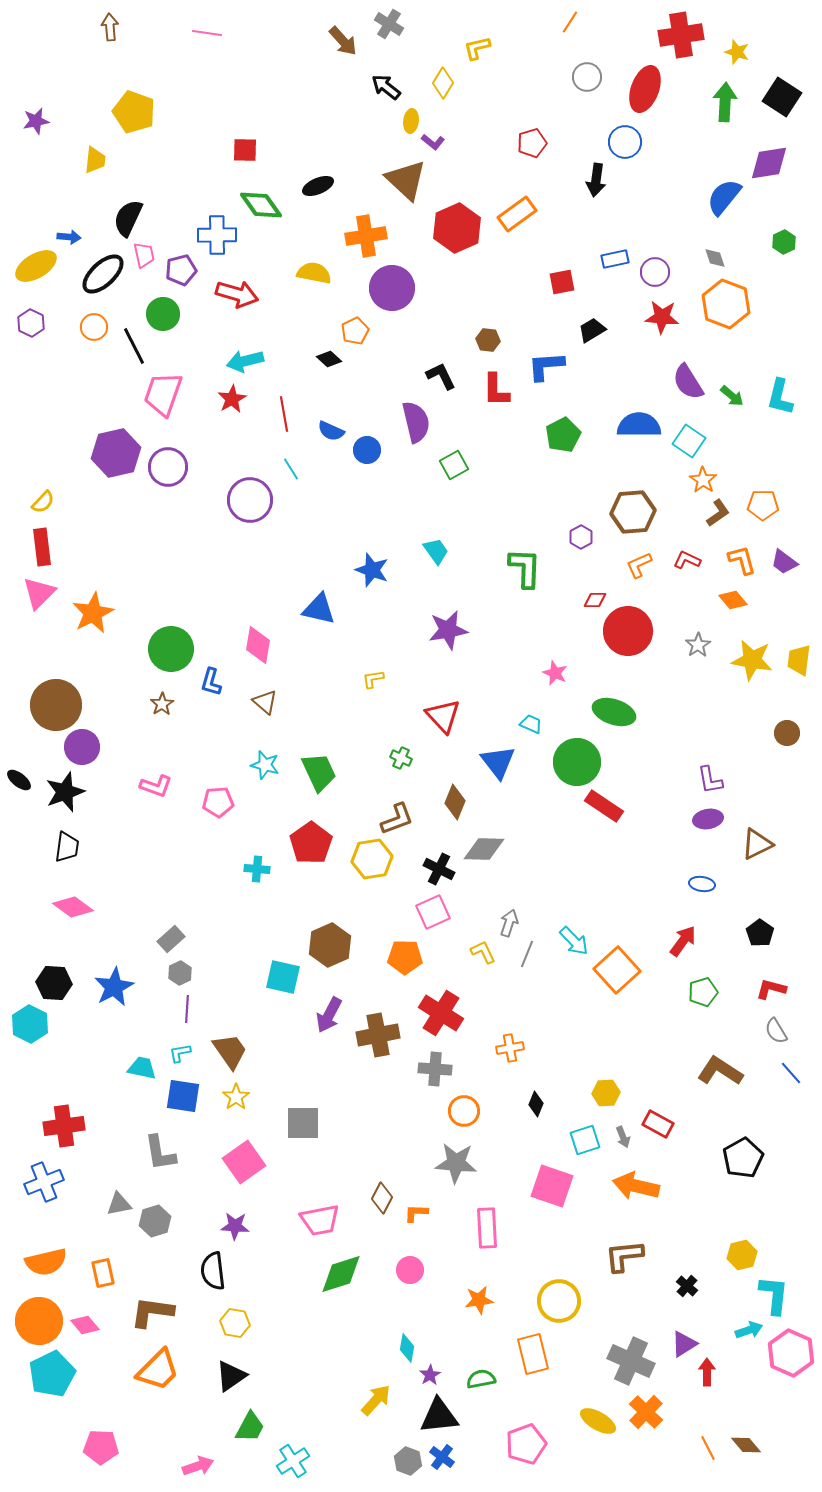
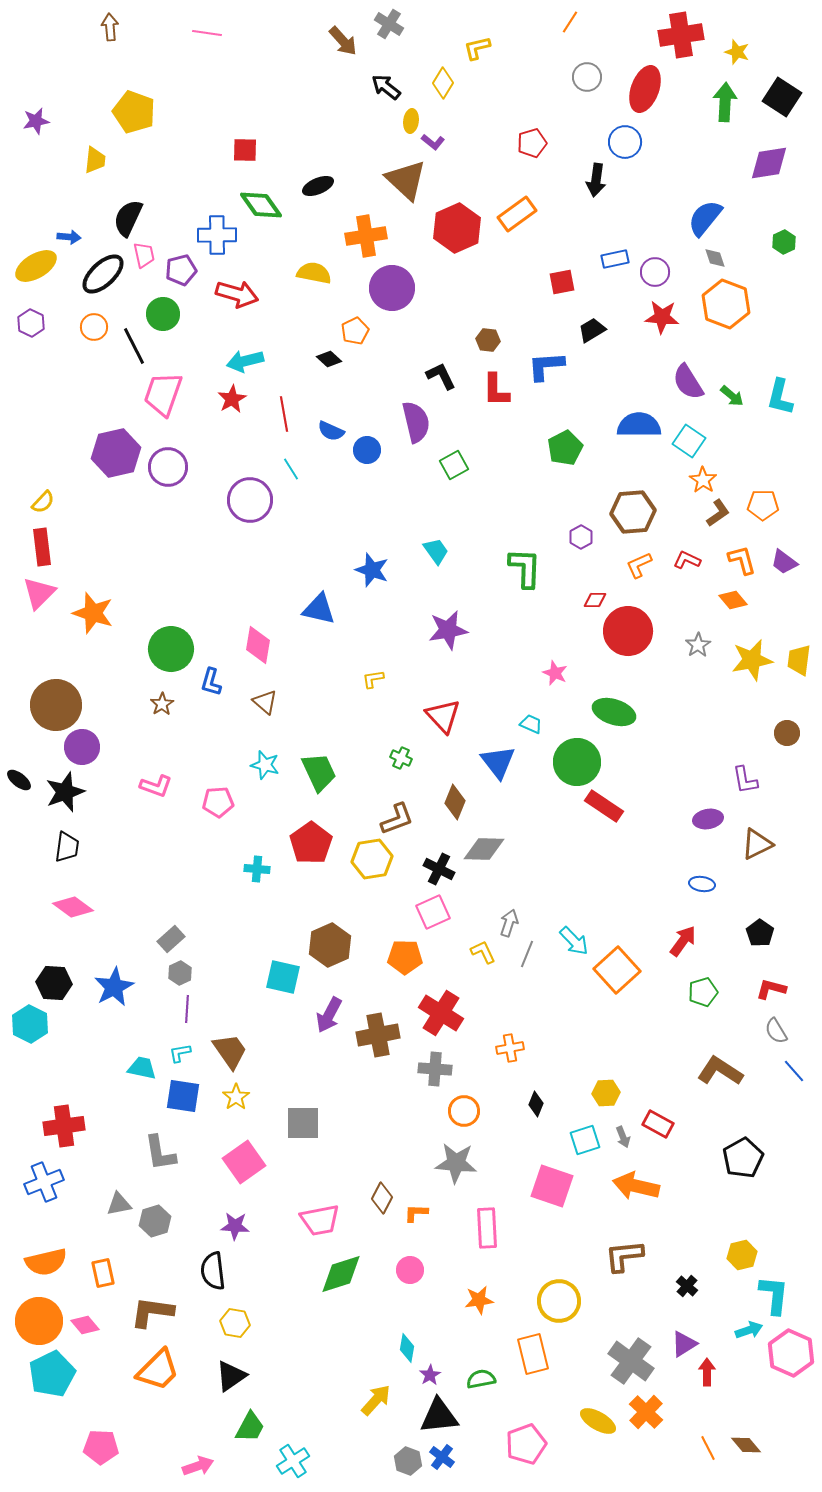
blue semicircle at (724, 197): moved 19 px left, 21 px down
green pentagon at (563, 435): moved 2 px right, 13 px down
orange star at (93, 613): rotated 27 degrees counterclockwise
yellow star at (752, 660): rotated 21 degrees counterclockwise
purple L-shape at (710, 780): moved 35 px right
blue line at (791, 1073): moved 3 px right, 2 px up
gray cross at (631, 1361): rotated 12 degrees clockwise
